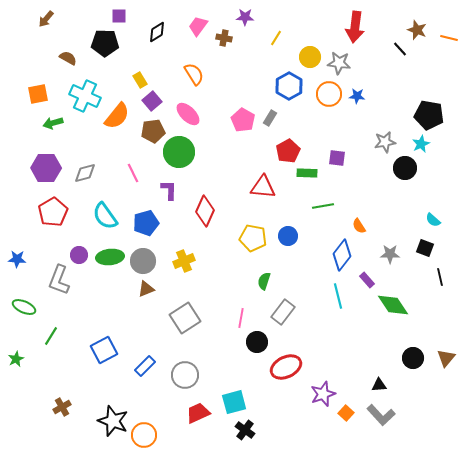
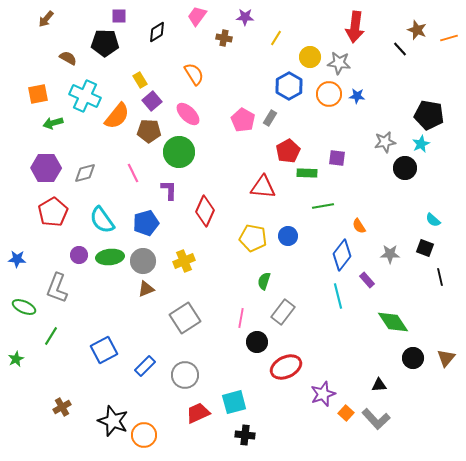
pink trapezoid at (198, 26): moved 1 px left, 10 px up
orange line at (449, 38): rotated 30 degrees counterclockwise
brown pentagon at (153, 131): moved 4 px left; rotated 10 degrees clockwise
cyan semicircle at (105, 216): moved 3 px left, 4 px down
gray L-shape at (59, 280): moved 2 px left, 8 px down
green diamond at (393, 305): moved 17 px down
gray L-shape at (381, 415): moved 5 px left, 4 px down
black cross at (245, 430): moved 5 px down; rotated 30 degrees counterclockwise
